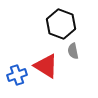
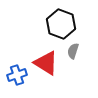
gray semicircle: rotated 28 degrees clockwise
red triangle: moved 3 px up
